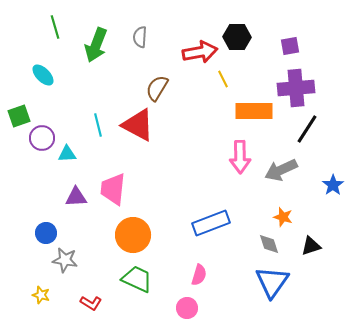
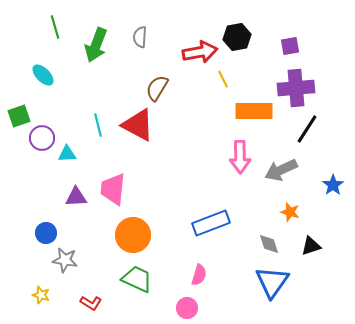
black hexagon: rotated 12 degrees counterclockwise
orange star: moved 7 px right, 5 px up
